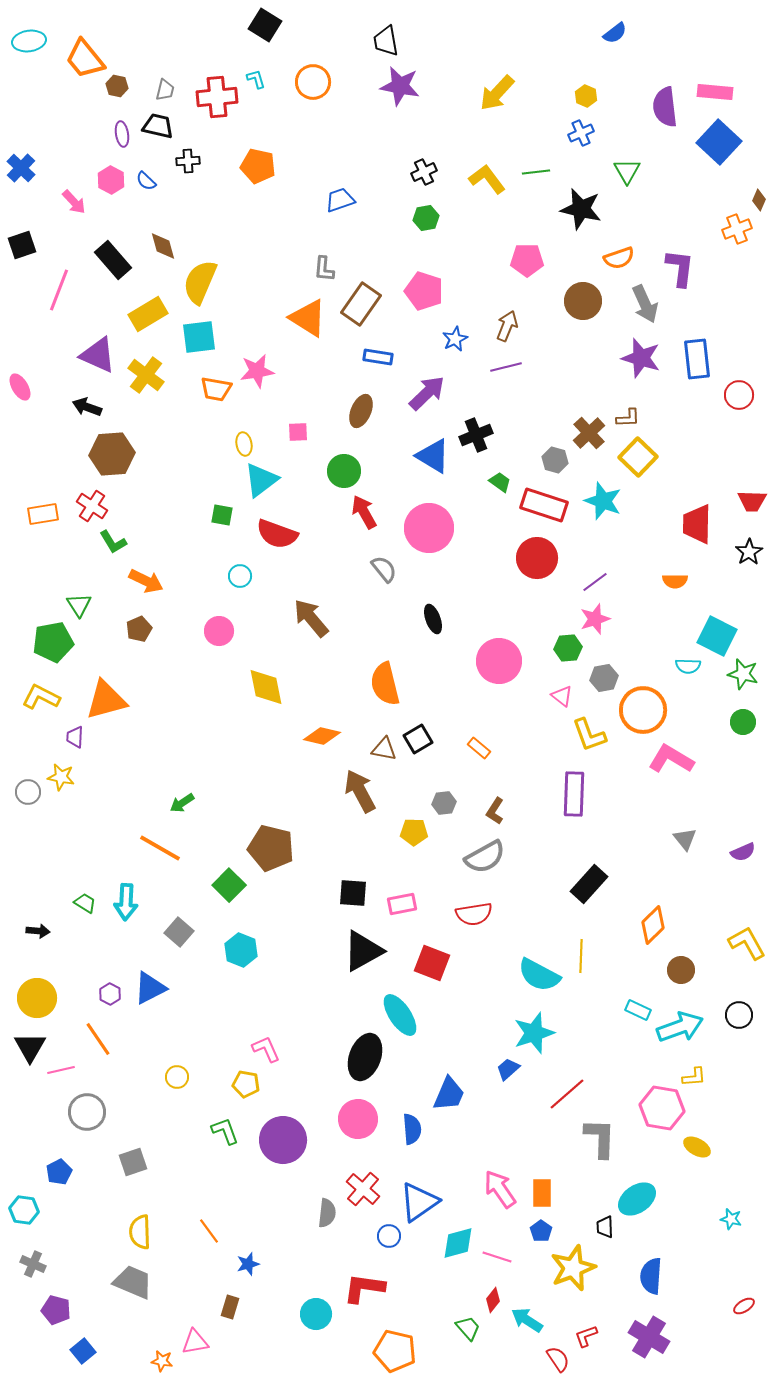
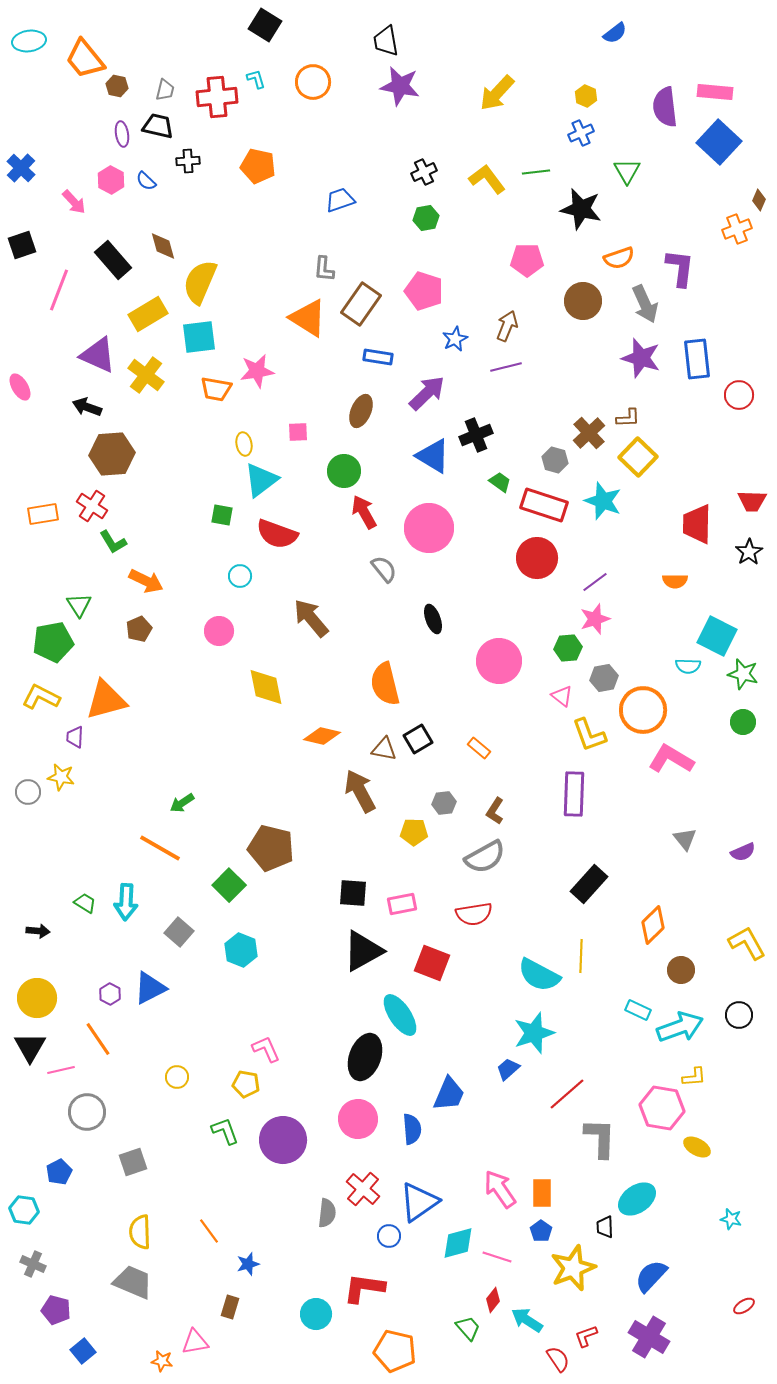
blue semicircle at (651, 1276): rotated 39 degrees clockwise
